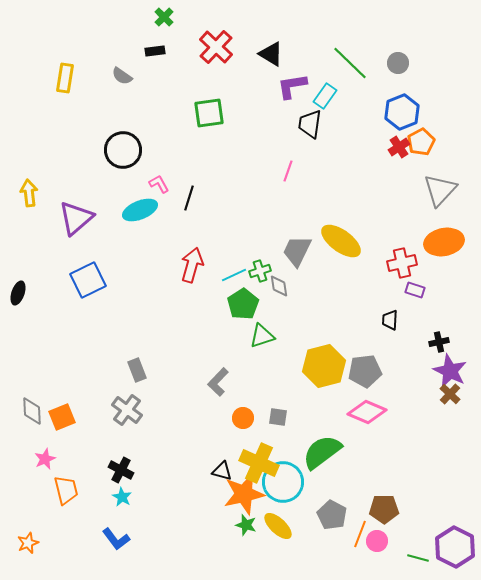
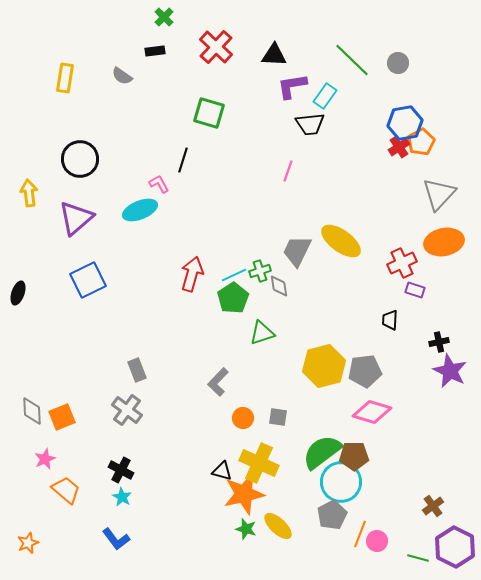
black triangle at (271, 54): moved 3 px right, 1 px down; rotated 28 degrees counterclockwise
green line at (350, 63): moved 2 px right, 3 px up
blue hexagon at (402, 112): moved 3 px right, 11 px down; rotated 12 degrees clockwise
green square at (209, 113): rotated 24 degrees clockwise
black trapezoid at (310, 124): rotated 104 degrees counterclockwise
black circle at (123, 150): moved 43 px left, 9 px down
gray triangle at (440, 190): moved 1 px left, 4 px down
black line at (189, 198): moved 6 px left, 38 px up
red cross at (402, 263): rotated 12 degrees counterclockwise
red arrow at (192, 265): moved 9 px down
green pentagon at (243, 304): moved 10 px left, 6 px up
green triangle at (262, 336): moved 3 px up
brown cross at (450, 394): moved 17 px left, 112 px down; rotated 10 degrees clockwise
pink diamond at (367, 412): moved 5 px right; rotated 6 degrees counterclockwise
cyan circle at (283, 482): moved 58 px right
orange trapezoid at (66, 490): rotated 36 degrees counterclockwise
brown pentagon at (384, 509): moved 30 px left, 53 px up
gray pentagon at (332, 515): rotated 16 degrees clockwise
green star at (246, 525): moved 4 px down
